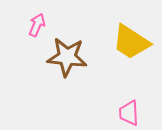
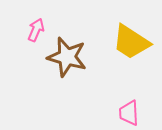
pink arrow: moved 1 px left, 5 px down
brown star: rotated 9 degrees clockwise
